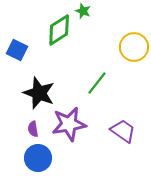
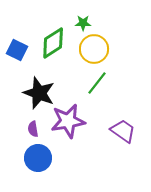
green star: moved 12 px down; rotated 21 degrees counterclockwise
green diamond: moved 6 px left, 13 px down
yellow circle: moved 40 px left, 2 px down
purple star: moved 1 px left, 3 px up
